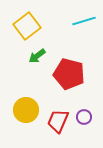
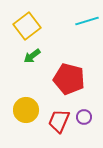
cyan line: moved 3 px right
green arrow: moved 5 px left
red pentagon: moved 5 px down
red trapezoid: moved 1 px right
